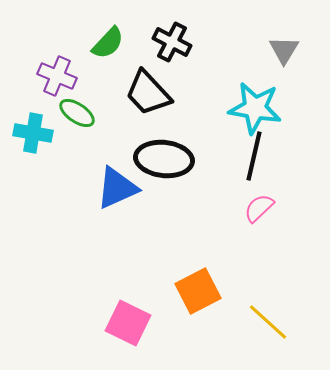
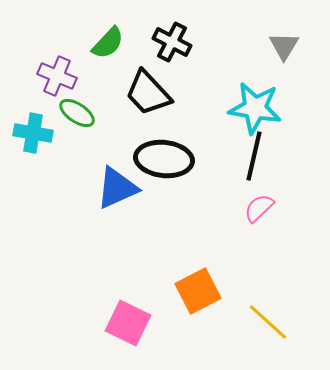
gray triangle: moved 4 px up
